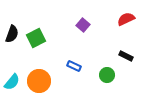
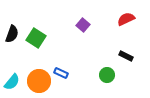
green square: rotated 30 degrees counterclockwise
blue rectangle: moved 13 px left, 7 px down
